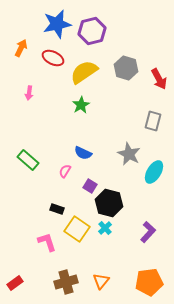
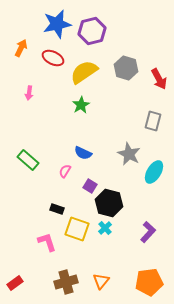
yellow square: rotated 15 degrees counterclockwise
